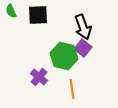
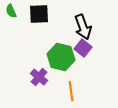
black square: moved 1 px right, 1 px up
green hexagon: moved 3 px left, 1 px down
orange line: moved 1 px left, 2 px down
